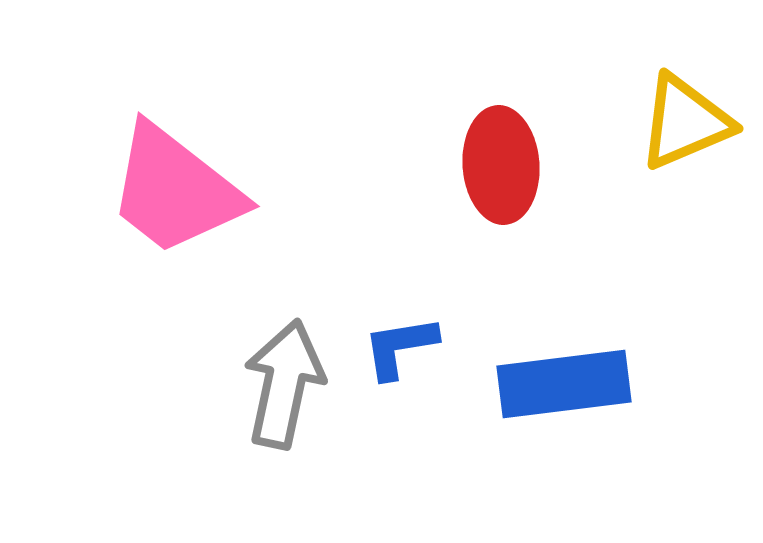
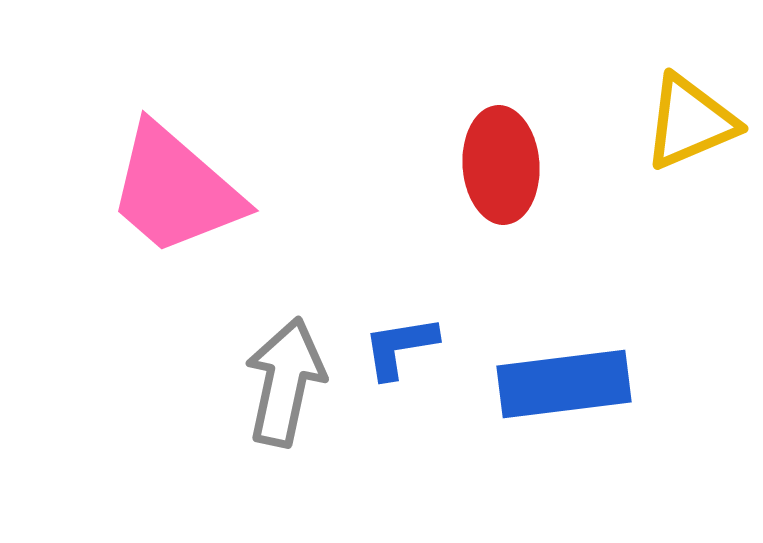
yellow triangle: moved 5 px right
pink trapezoid: rotated 3 degrees clockwise
gray arrow: moved 1 px right, 2 px up
